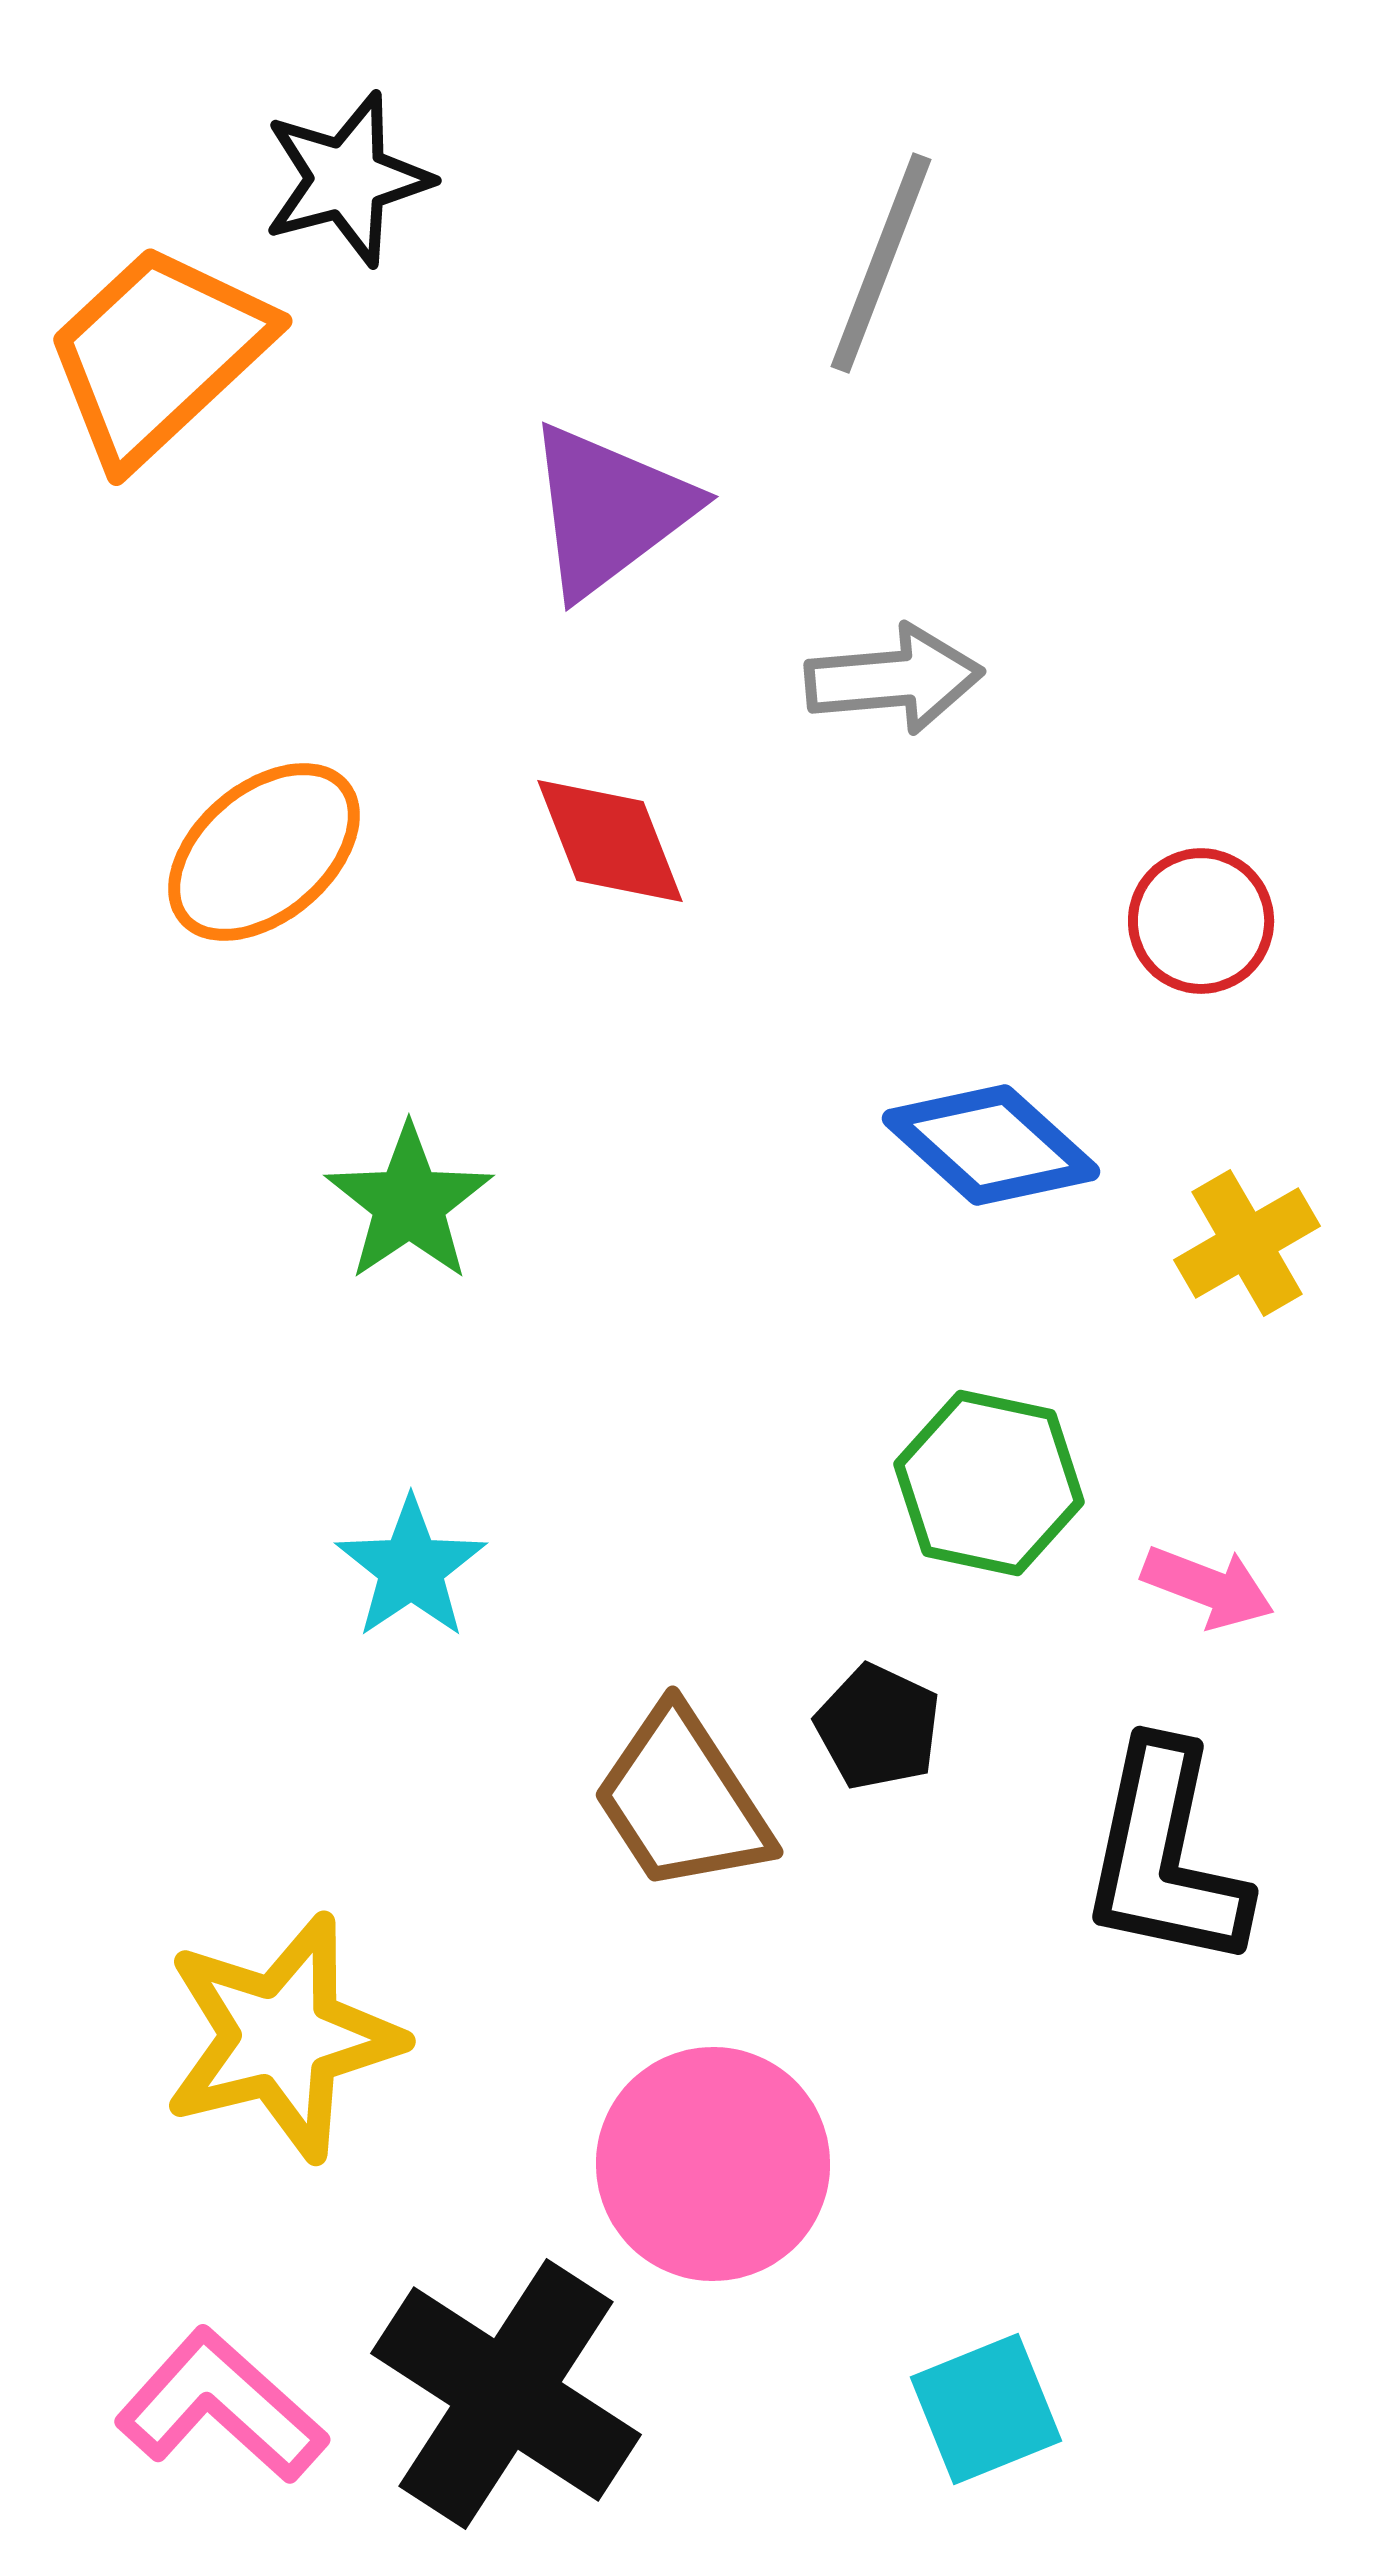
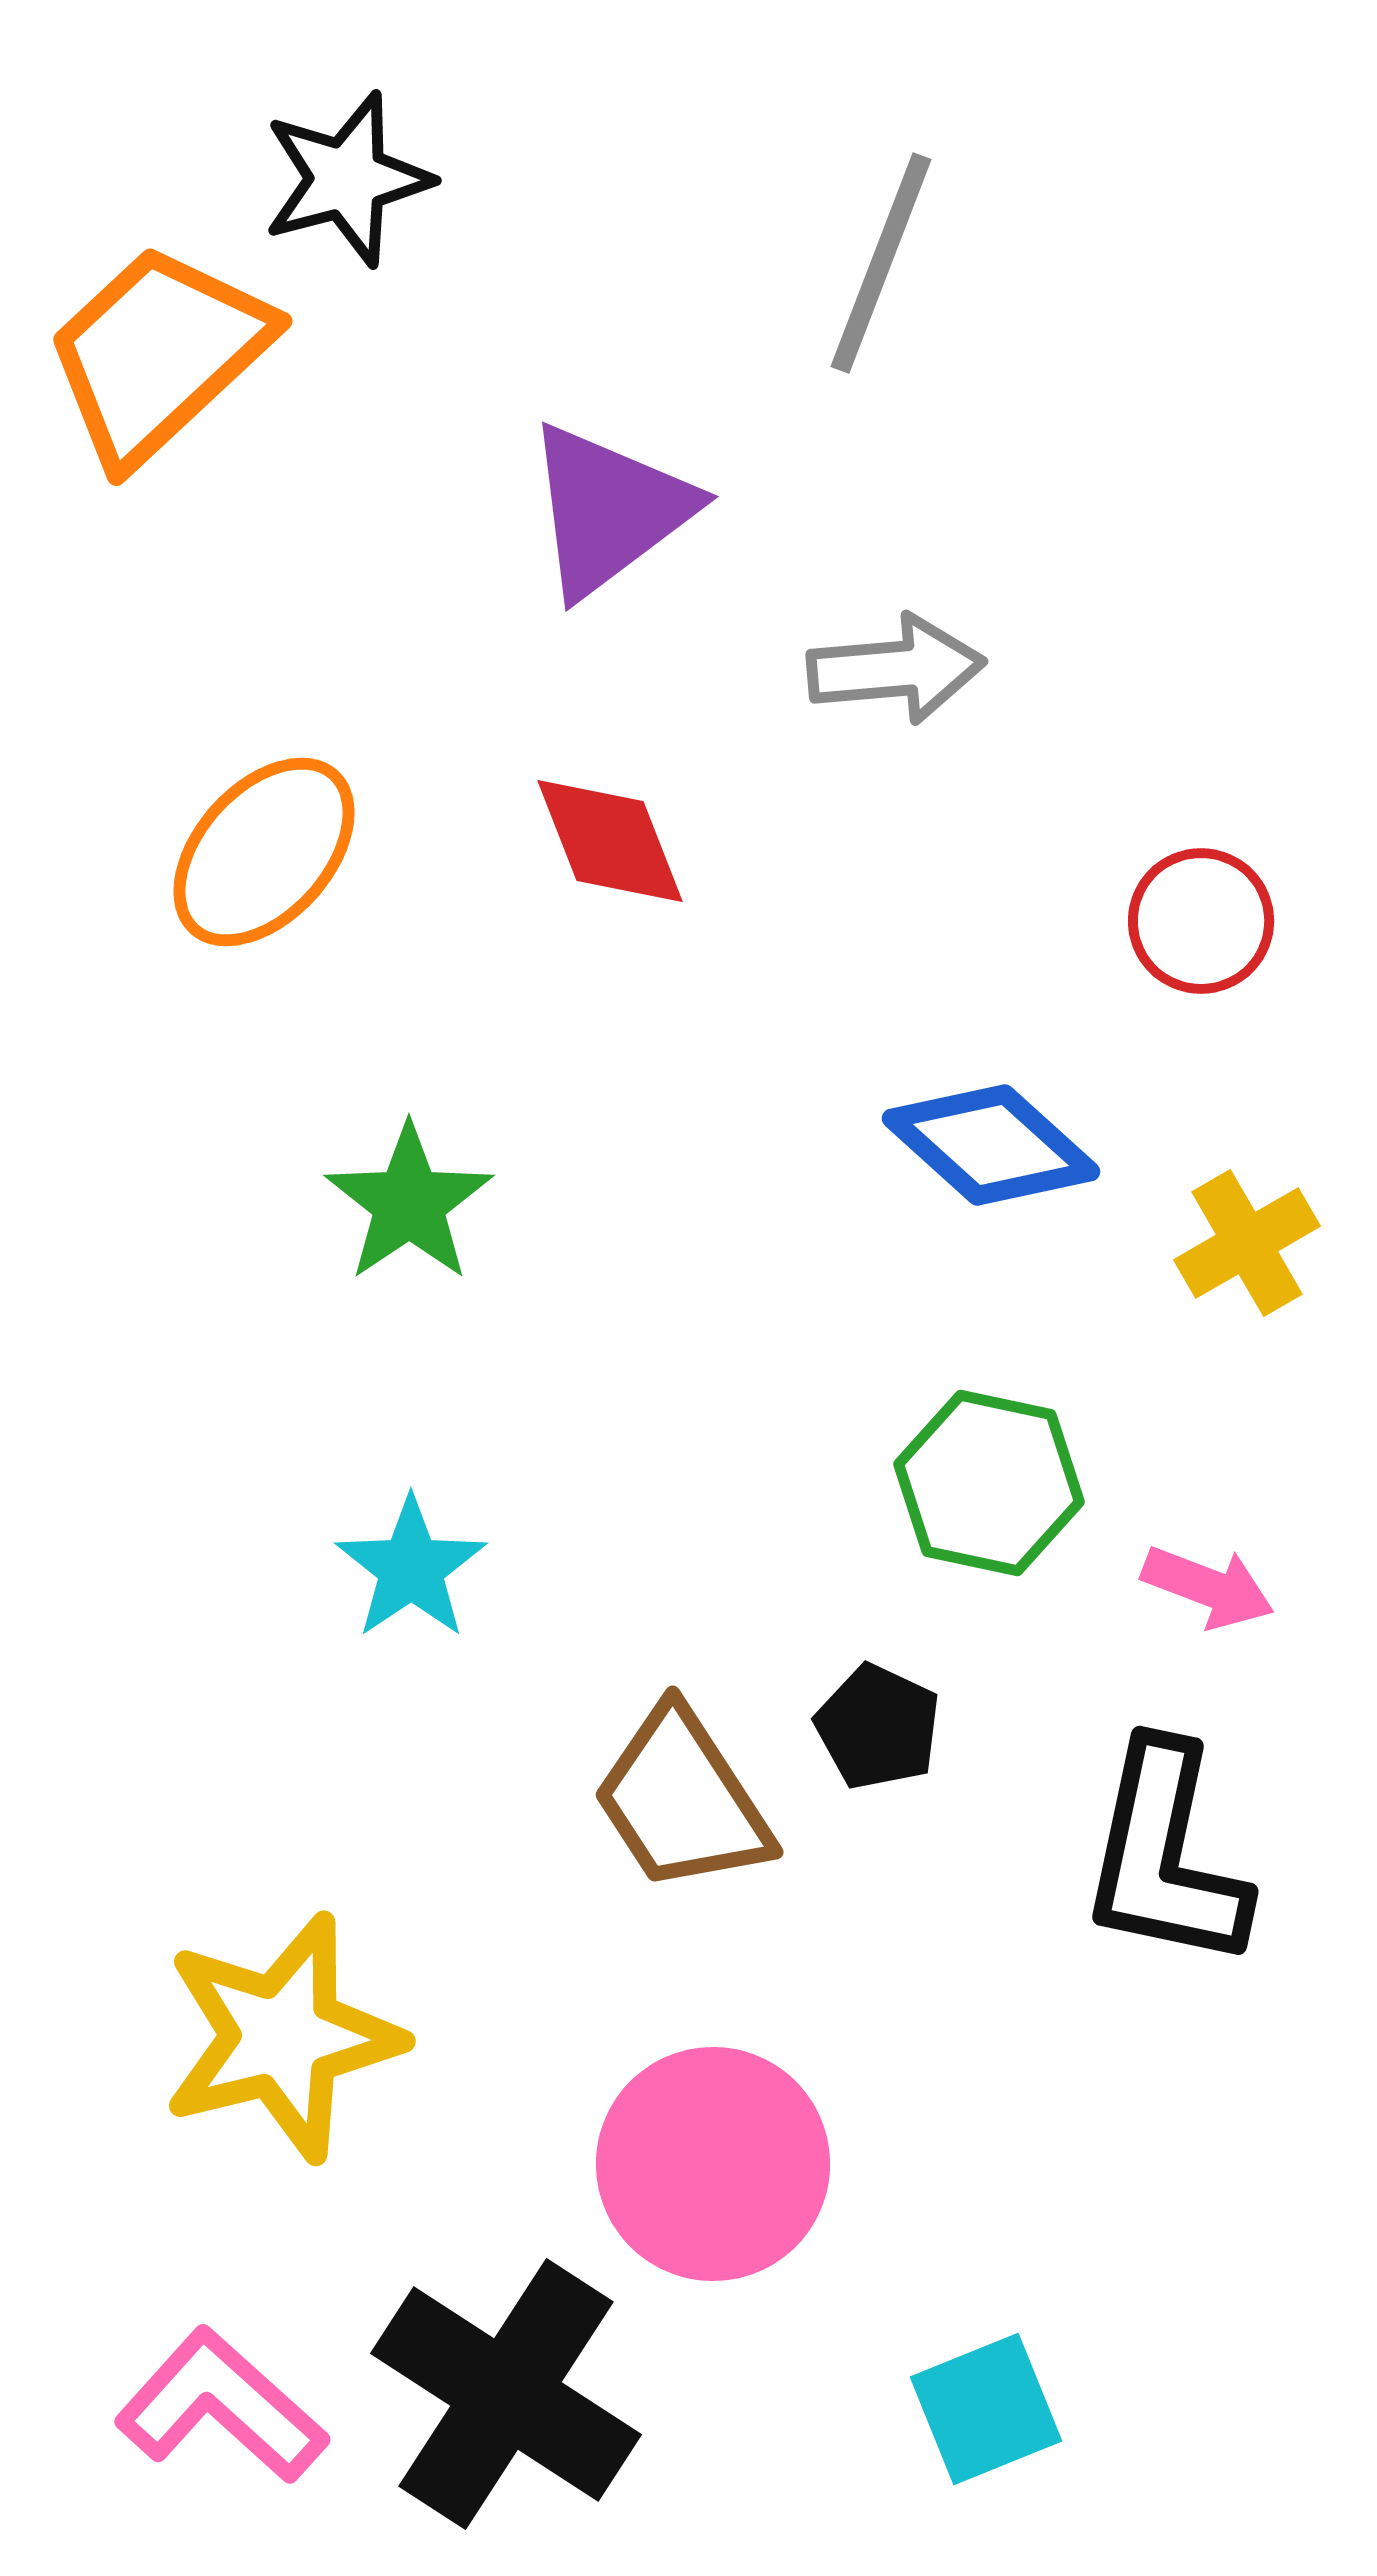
gray arrow: moved 2 px right, 10 px up
orange ellipse: rotated 8 degrees counterclockwise
